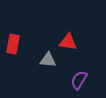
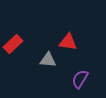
red rectangle: rotated 36 degrees clockwise
purple semicircle: moved 1 px right, 1 px up
